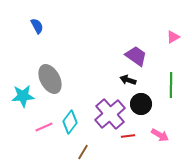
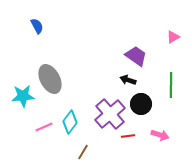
pink arrow: rotated 12 degrees counterclockwise
